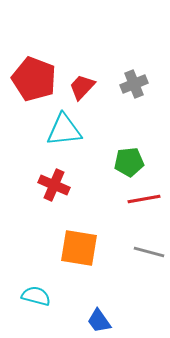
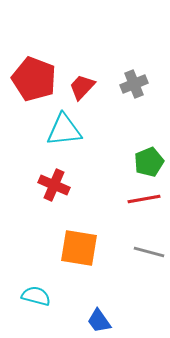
green pentagon: moved 20 px right; rotated 16 degrees counterclockwise
